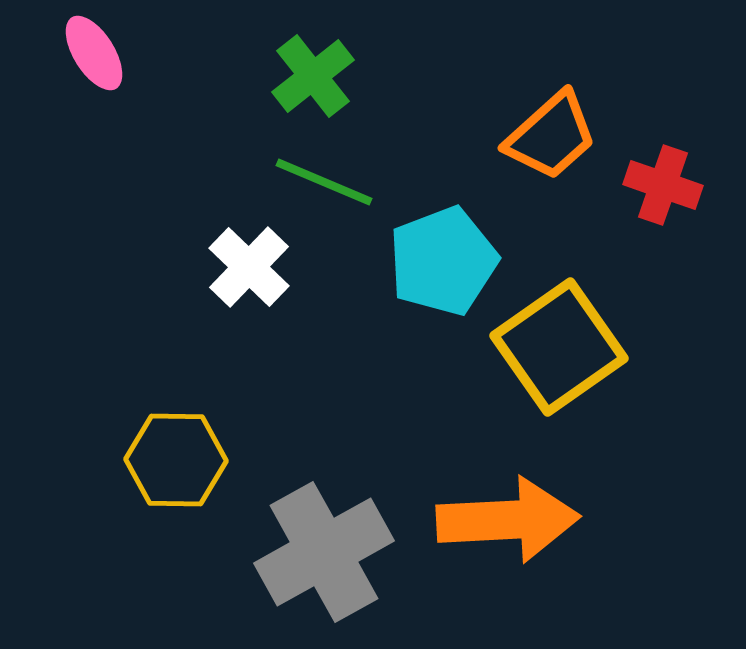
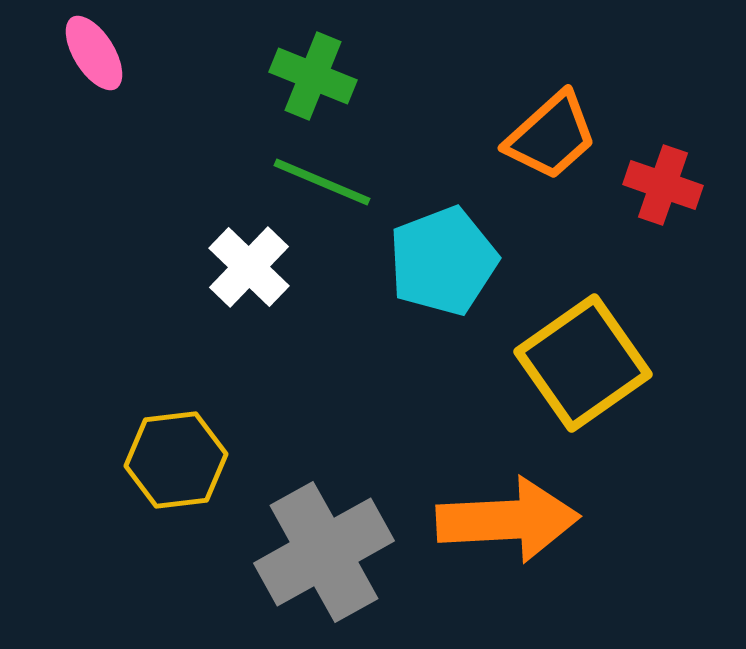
green cross: rotated 30 degrees counterclockwise
green line: moved 2 px left
yellow square: moved 24 px right, 16 px down
yellow hexagon: rotated 8 degrees counterclockwise
